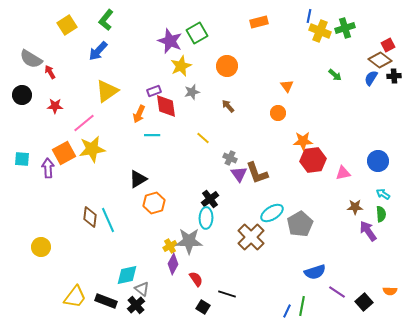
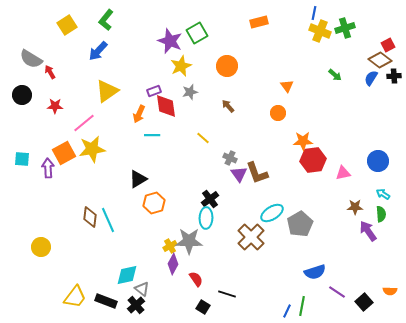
blue line at (309, 16): moved 5 px right, 3 px up
gray star at (192, 92): moved 2 px left
